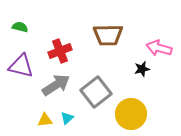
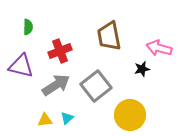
green semicircle: moved 8 px right; rotated 77 degrees clockwise
brown trapezoid: moved 1 px right, 1 px down; rotated 80 degrees clockwise
gray square: moved 6 px up
yellow circle: moved 1 px left, 1 px down
